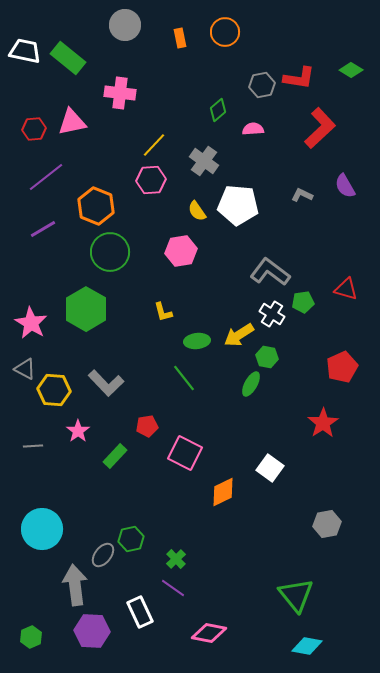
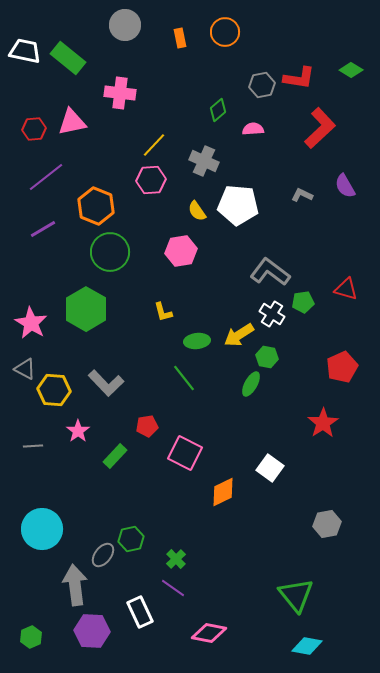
gray cross at (204, 161): rotated 12 degrees counterclockwise
